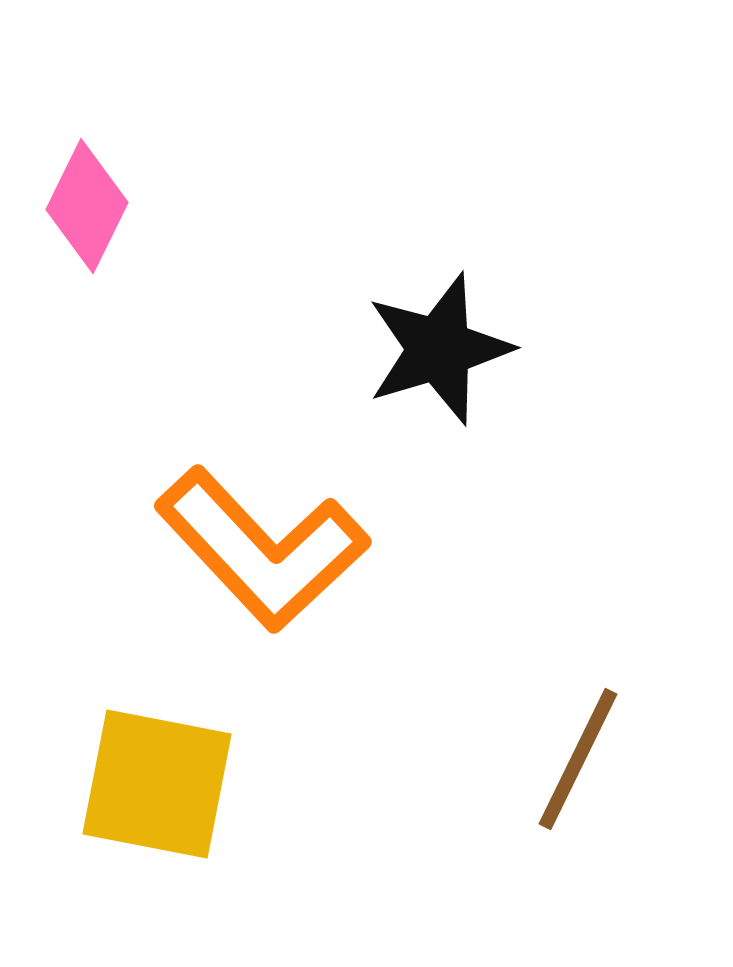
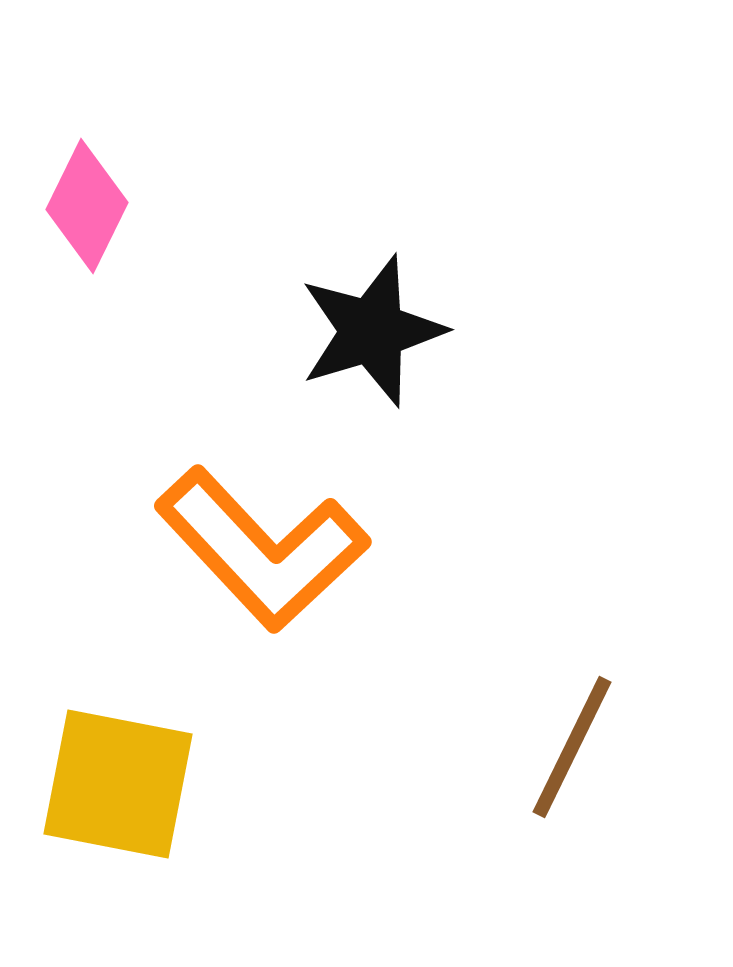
black star: moved 67 px left, 18 px up
brown line: moved 6 px left, 12 px up
yellow square: moved 39 px left
